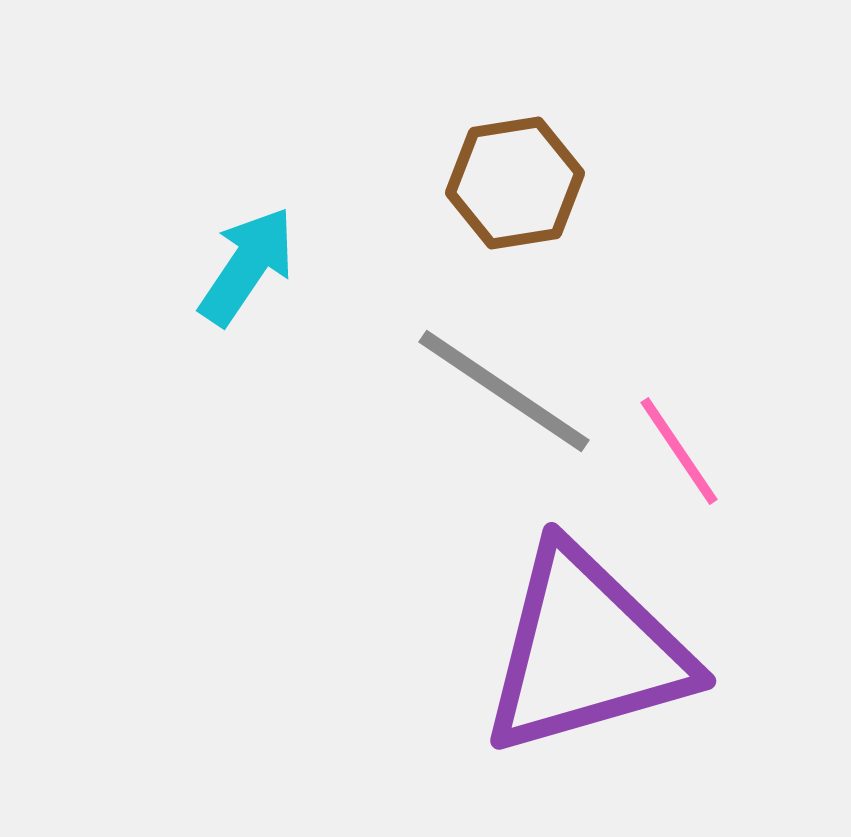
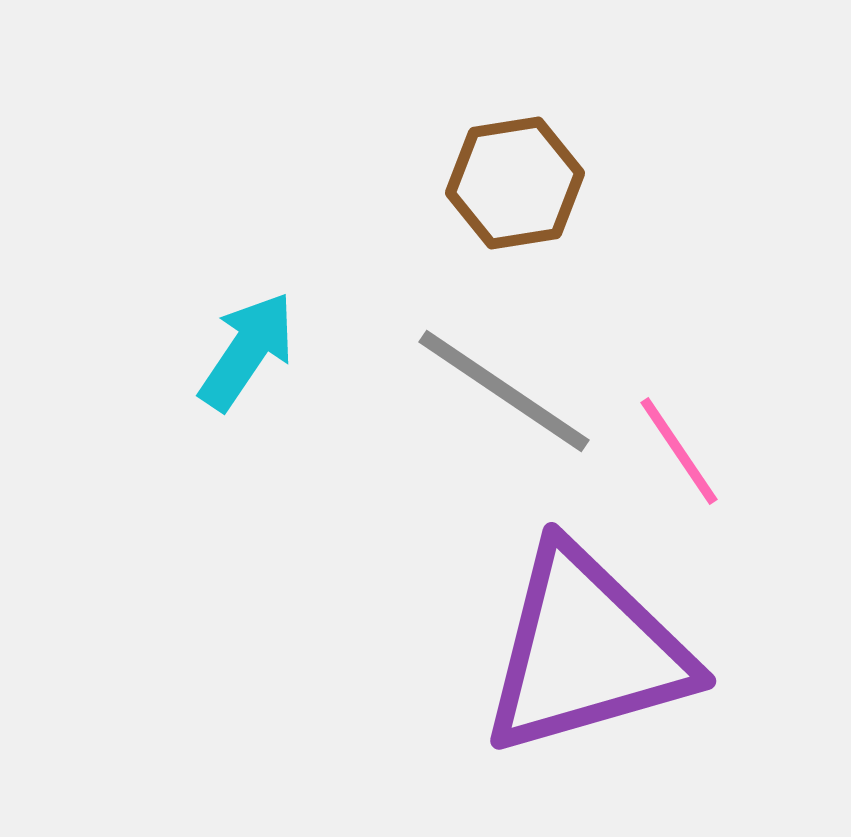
cyan arrow: moved 85 px down
